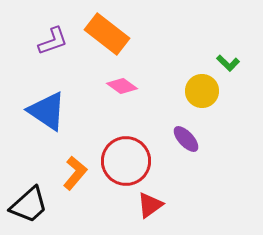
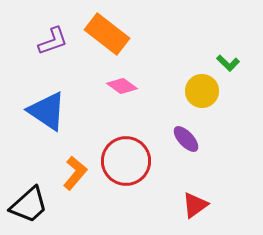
red triangle: moved 45 px right
